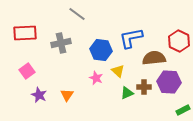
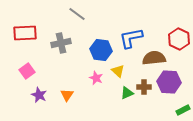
red hexagon: moved 2 px up
